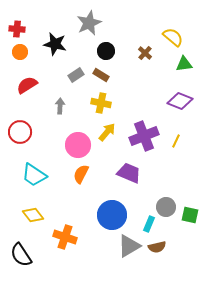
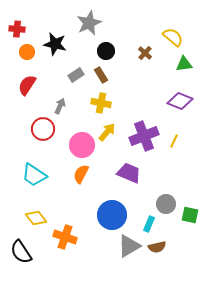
orange circle: moved 7 px right
brown rectangle: rotated 28 degrees clockwise
red semicircle: rotated 25 degrees counterclockwise
gray arrow: rotated 21 degrees clockwise
red circle: moved 23 px right, 3 px up
yellow line: moved 2 px left
pink circle: moved 4 px right
gray circle: moved 3 px up
yellow diamond: moved 3 px right, 3 px down
black semicircle: moved 3 px up
